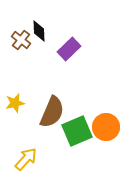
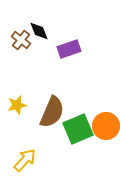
black diamond: rotated 20 degrees counterclockwise
purple rectangle: rotated 25 degrees clockwise
yellow star: moved 2 px right, 2 px down
orange circle: moved 1 px up
green square: moved 1 px right, 2 px up
yellow arrow: moved 1 px left, 1 px down
